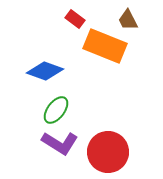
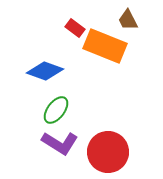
red rectangle: moved 9 px down
